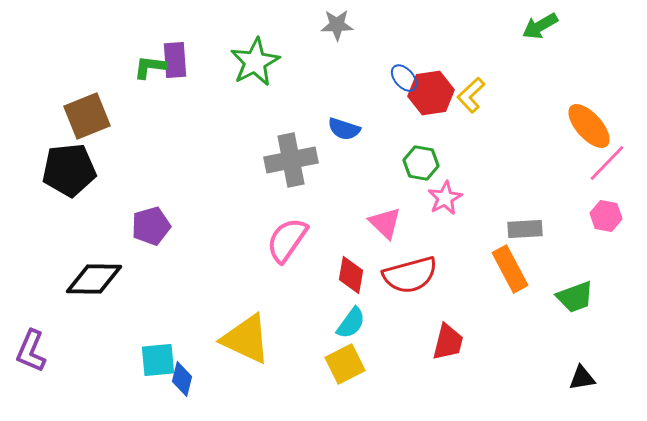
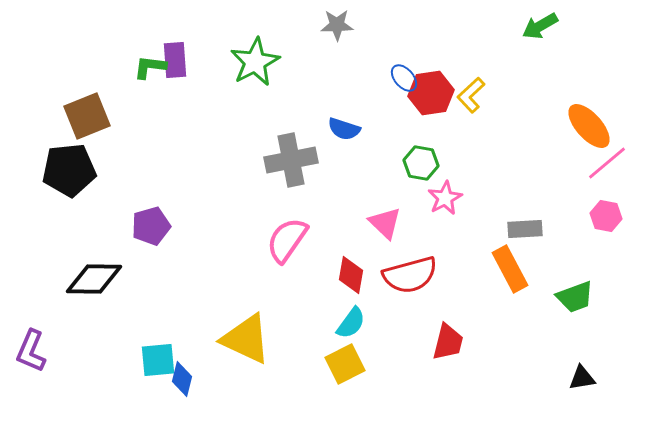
pink line: rotated 6 degrees clockwise
